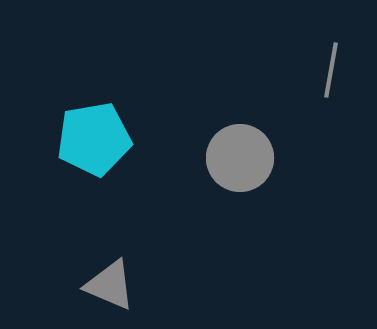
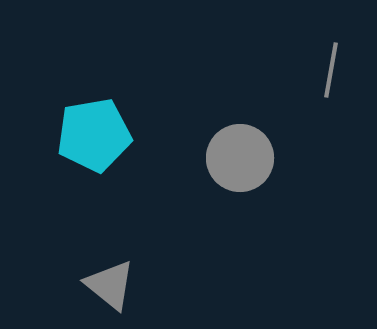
cyan pentagon: moved 4 px up
gray triangle: rotated 16 degrees clockwise
